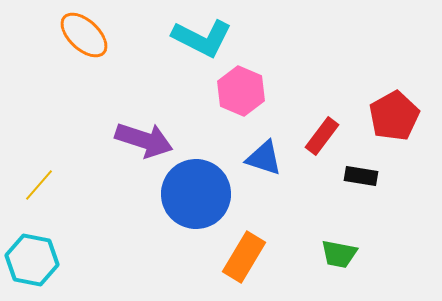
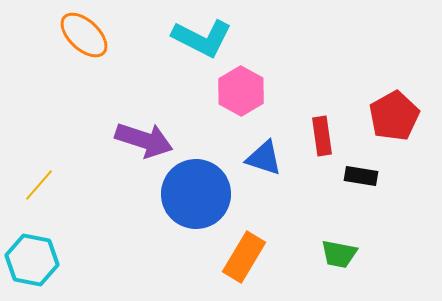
pink hexagon: rotated 6 degrees clockwise
red rectangle: rotated 45 degrees counterclockwise
